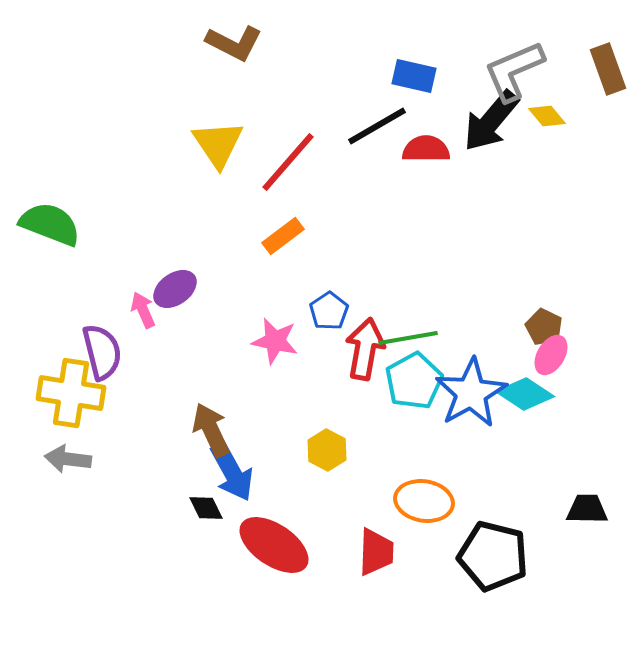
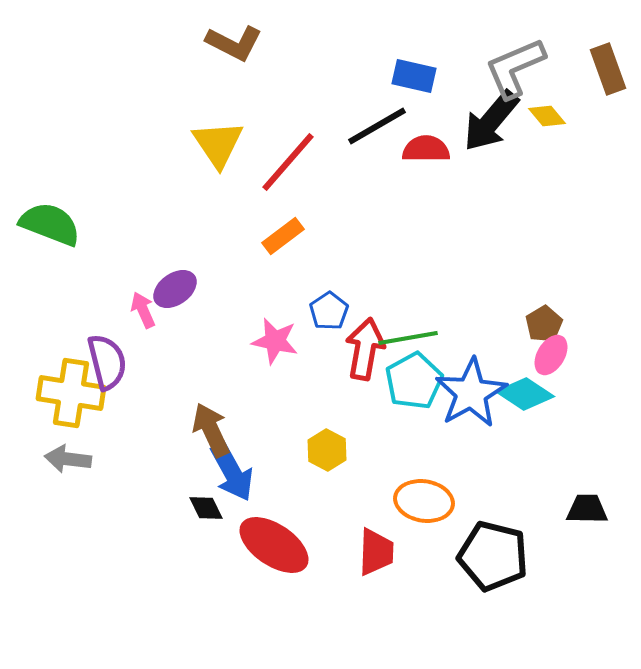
gray L-shape: moved 1 px right, 3 px up
brown pentagon: moved 3 px up; rotated 15 degrees clockwise
purple semicircle: moved 5 px right, 10 px down
